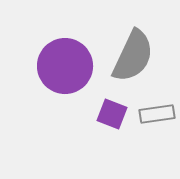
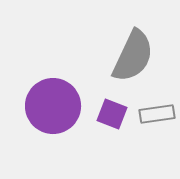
purple circle: moved 12 px left, 40 px down
